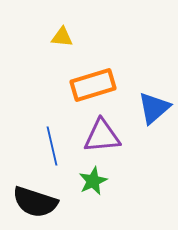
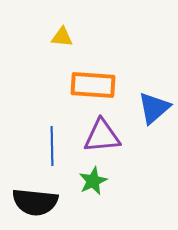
orange rectangle: rotated 21 degrees clockwise
blue line: rotated 12 degrees clockwise
black semicircle: rotated 12 degrees counterclockwise
